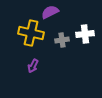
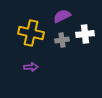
purple semicircle: moved 12 px right, 4 px down
purple arrow: moved 2 px left, 1 px down; rotated 120 degrees counterclockwise
